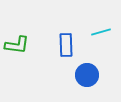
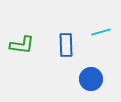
green L-shape: moved 5 px right
blue circle: moved 4 px right, 4 px down
